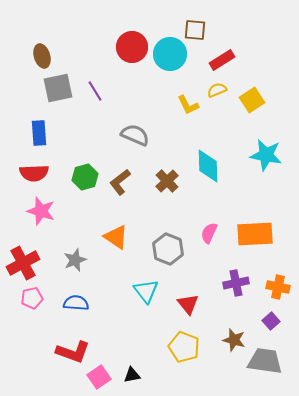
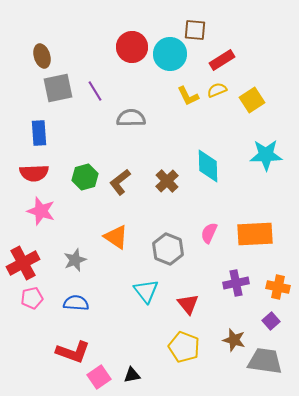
yellow L-shape: moved 9 px up
gray semicircle: moved 4 px left, 17 px up; rotated 24 degrees counterclockwise
cyan star: rotated 12 degrees counterclockwise
